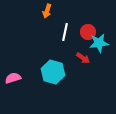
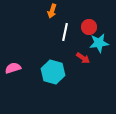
orange arrow: moved 5 px right
red circle: moved 1 px right, 5 px up
pink semicircle: moved 10 px up
